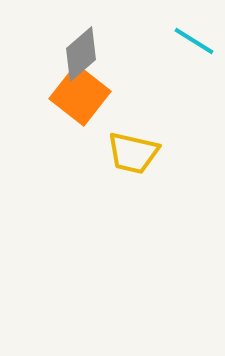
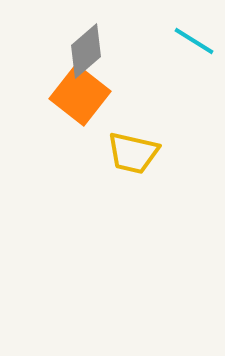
gray diamond: moved 5 px right, 3 px up
